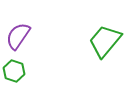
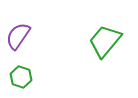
green hexagon: moved 7 px right, 6 px down
